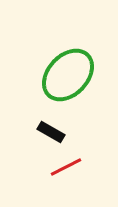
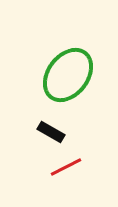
green ellipse: rotated 6 degrees counterclockwise
